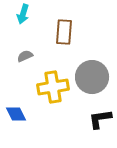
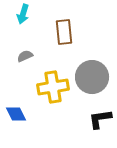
brown rectangle: rotated 10 degrees counterclockwise
